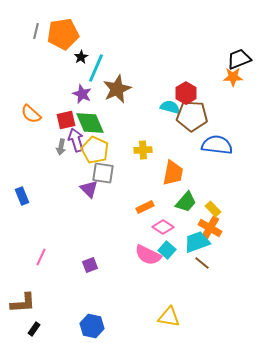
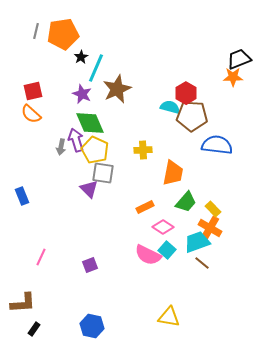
red square: moved 33 px left, 29 px up
